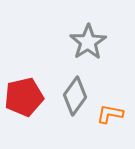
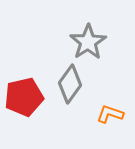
gray diamond: moved 5 px left, 12 px up
orange L-shape: rotated 8 degrees clockwise
